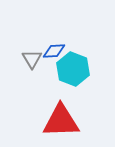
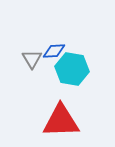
cyan hexagon: moved 1 px left; rotated 12 degrees counterclockwise
